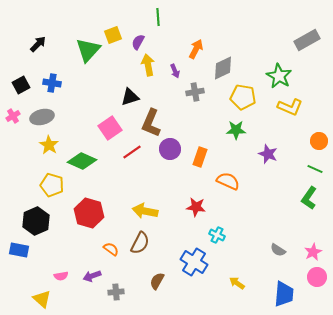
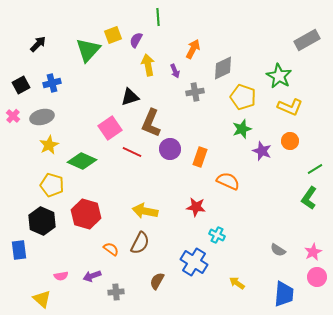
purple semicircle at (138, 42): moved 2 px left, 2 px up
orange arrow at (196, 49): moved 3 px left
blue cross at (52, 83): rotated 24 degrees counterclockwise
yellow pentagon at (243, 97): rotated 10 degrees clockwise
pink cross at (13, 116): rotated 16 degrees counterclockwise
green star at (236, 130): moved 6 px right, 1 px up; rotated 18 degrees counterclockwise
orange circle at (319, 141): moved 29 px left
yellow star at (49, 145): rotated 12 degrees clockwise
red line at (132, 152): rotated 60 degrees clockwise
purple star at (268, 154): moved 6 px left, 3 px up
green line at (315, 169): rotated 56 degrees counterclockwise
red hexagon at (89, 213): moved 3 px left, 1 px down
black hexagon at (36, 221): moved 6 px right; rotated 12 degrees counterclockwise
blue rectangle at (19, 250): rotated 72 degrees clockwise
